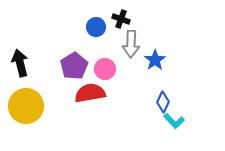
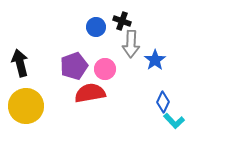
black cross: moved 1 px right, 2 px down
purple pentagon: rotated 12 degrees clockwise
